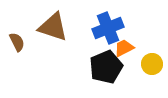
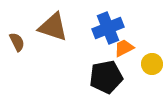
black pentagon: moved 10 px down; rotated 12 degrees clockwise
